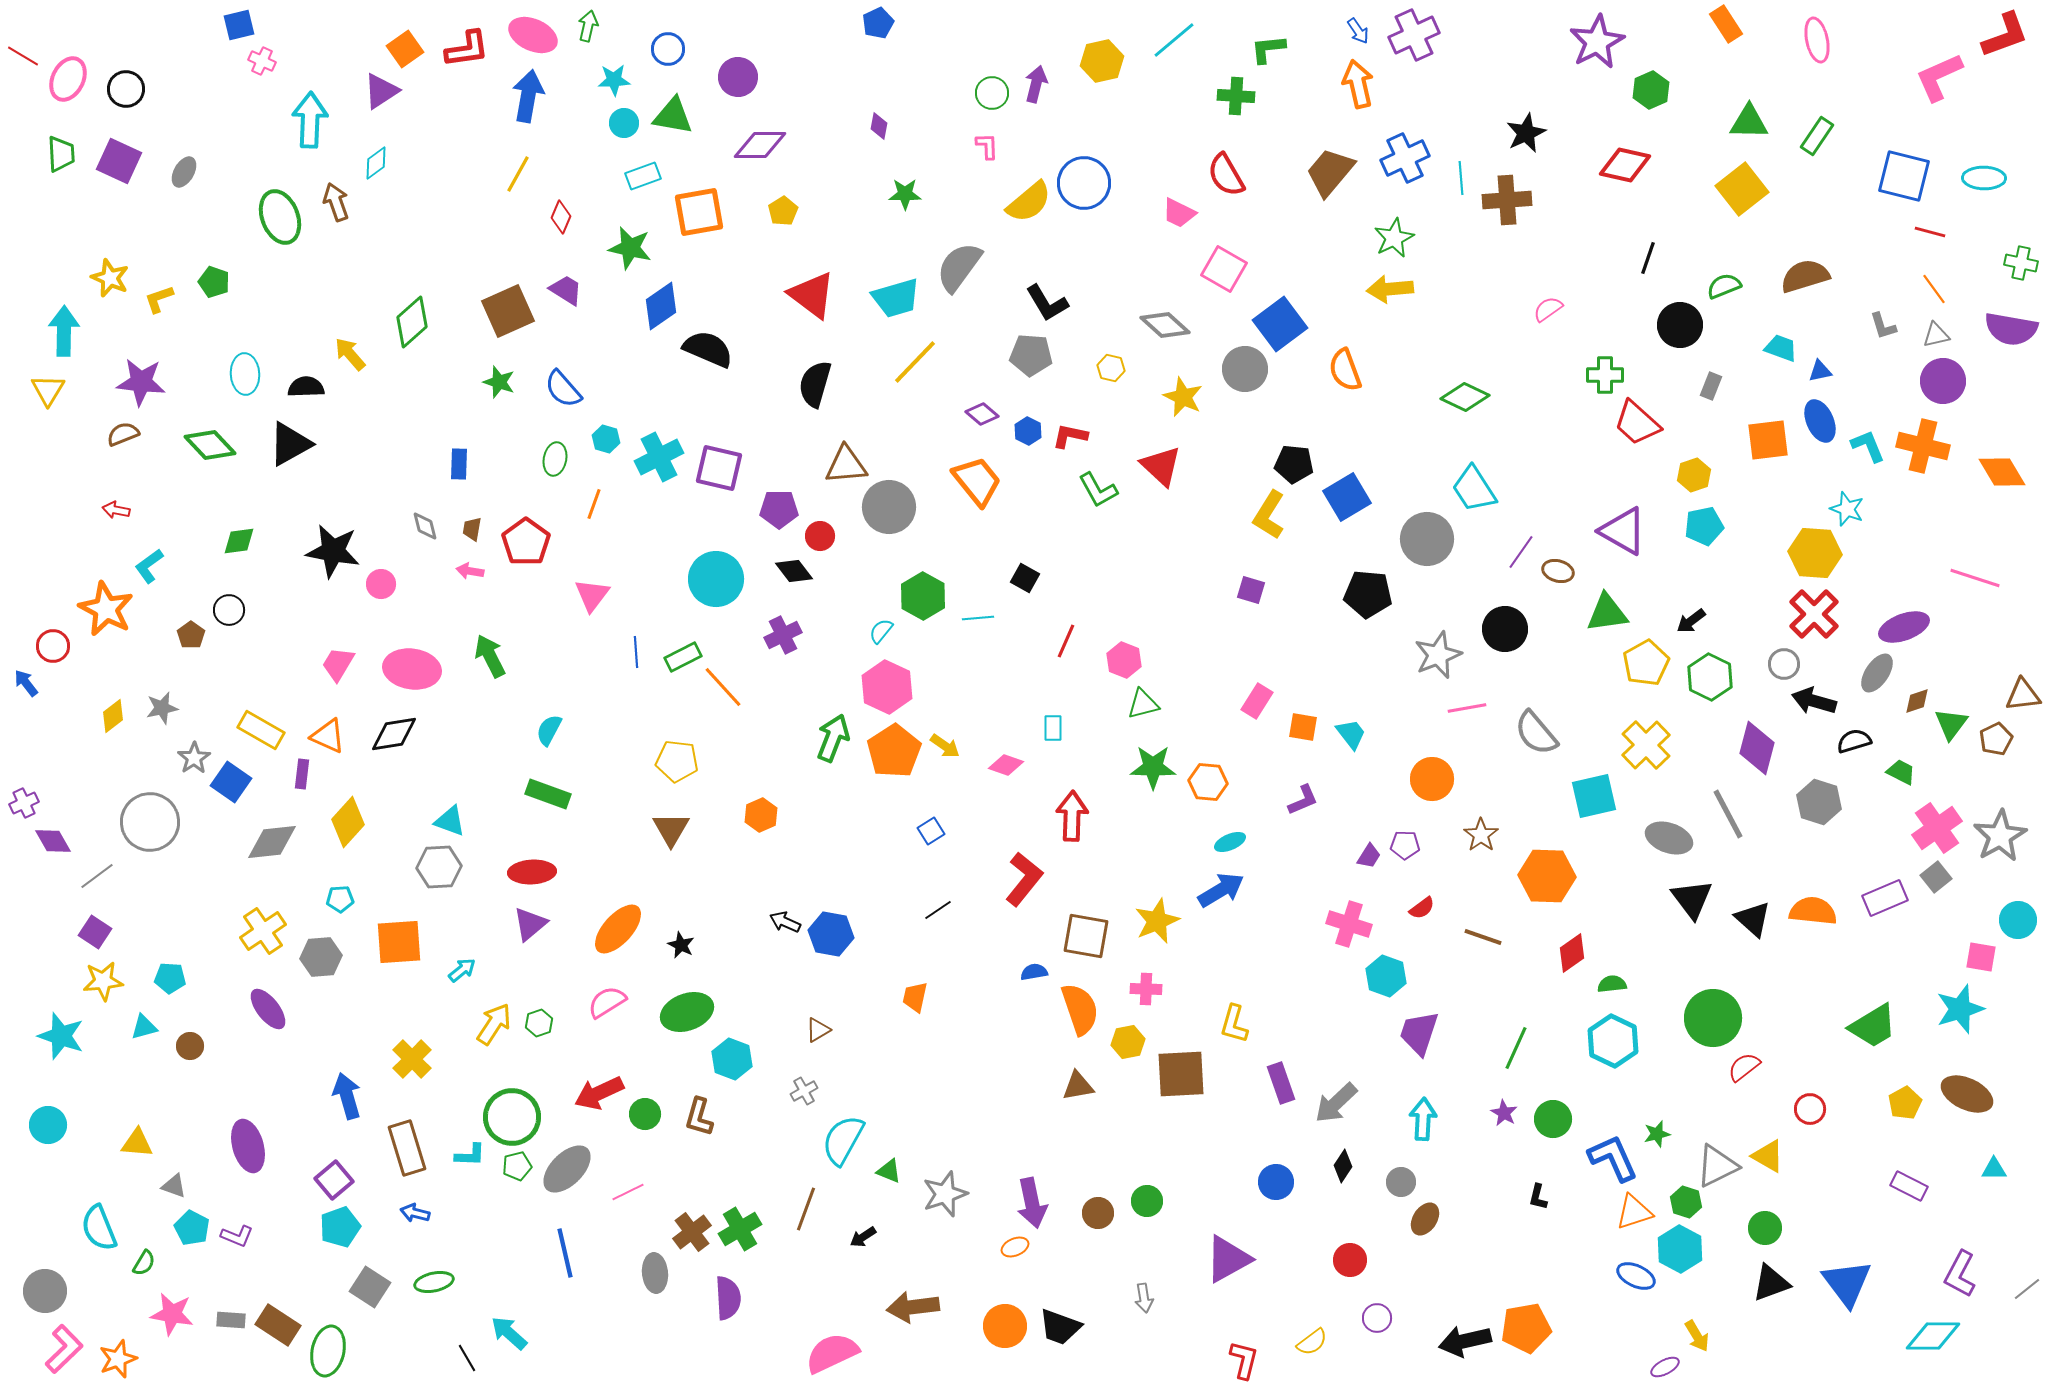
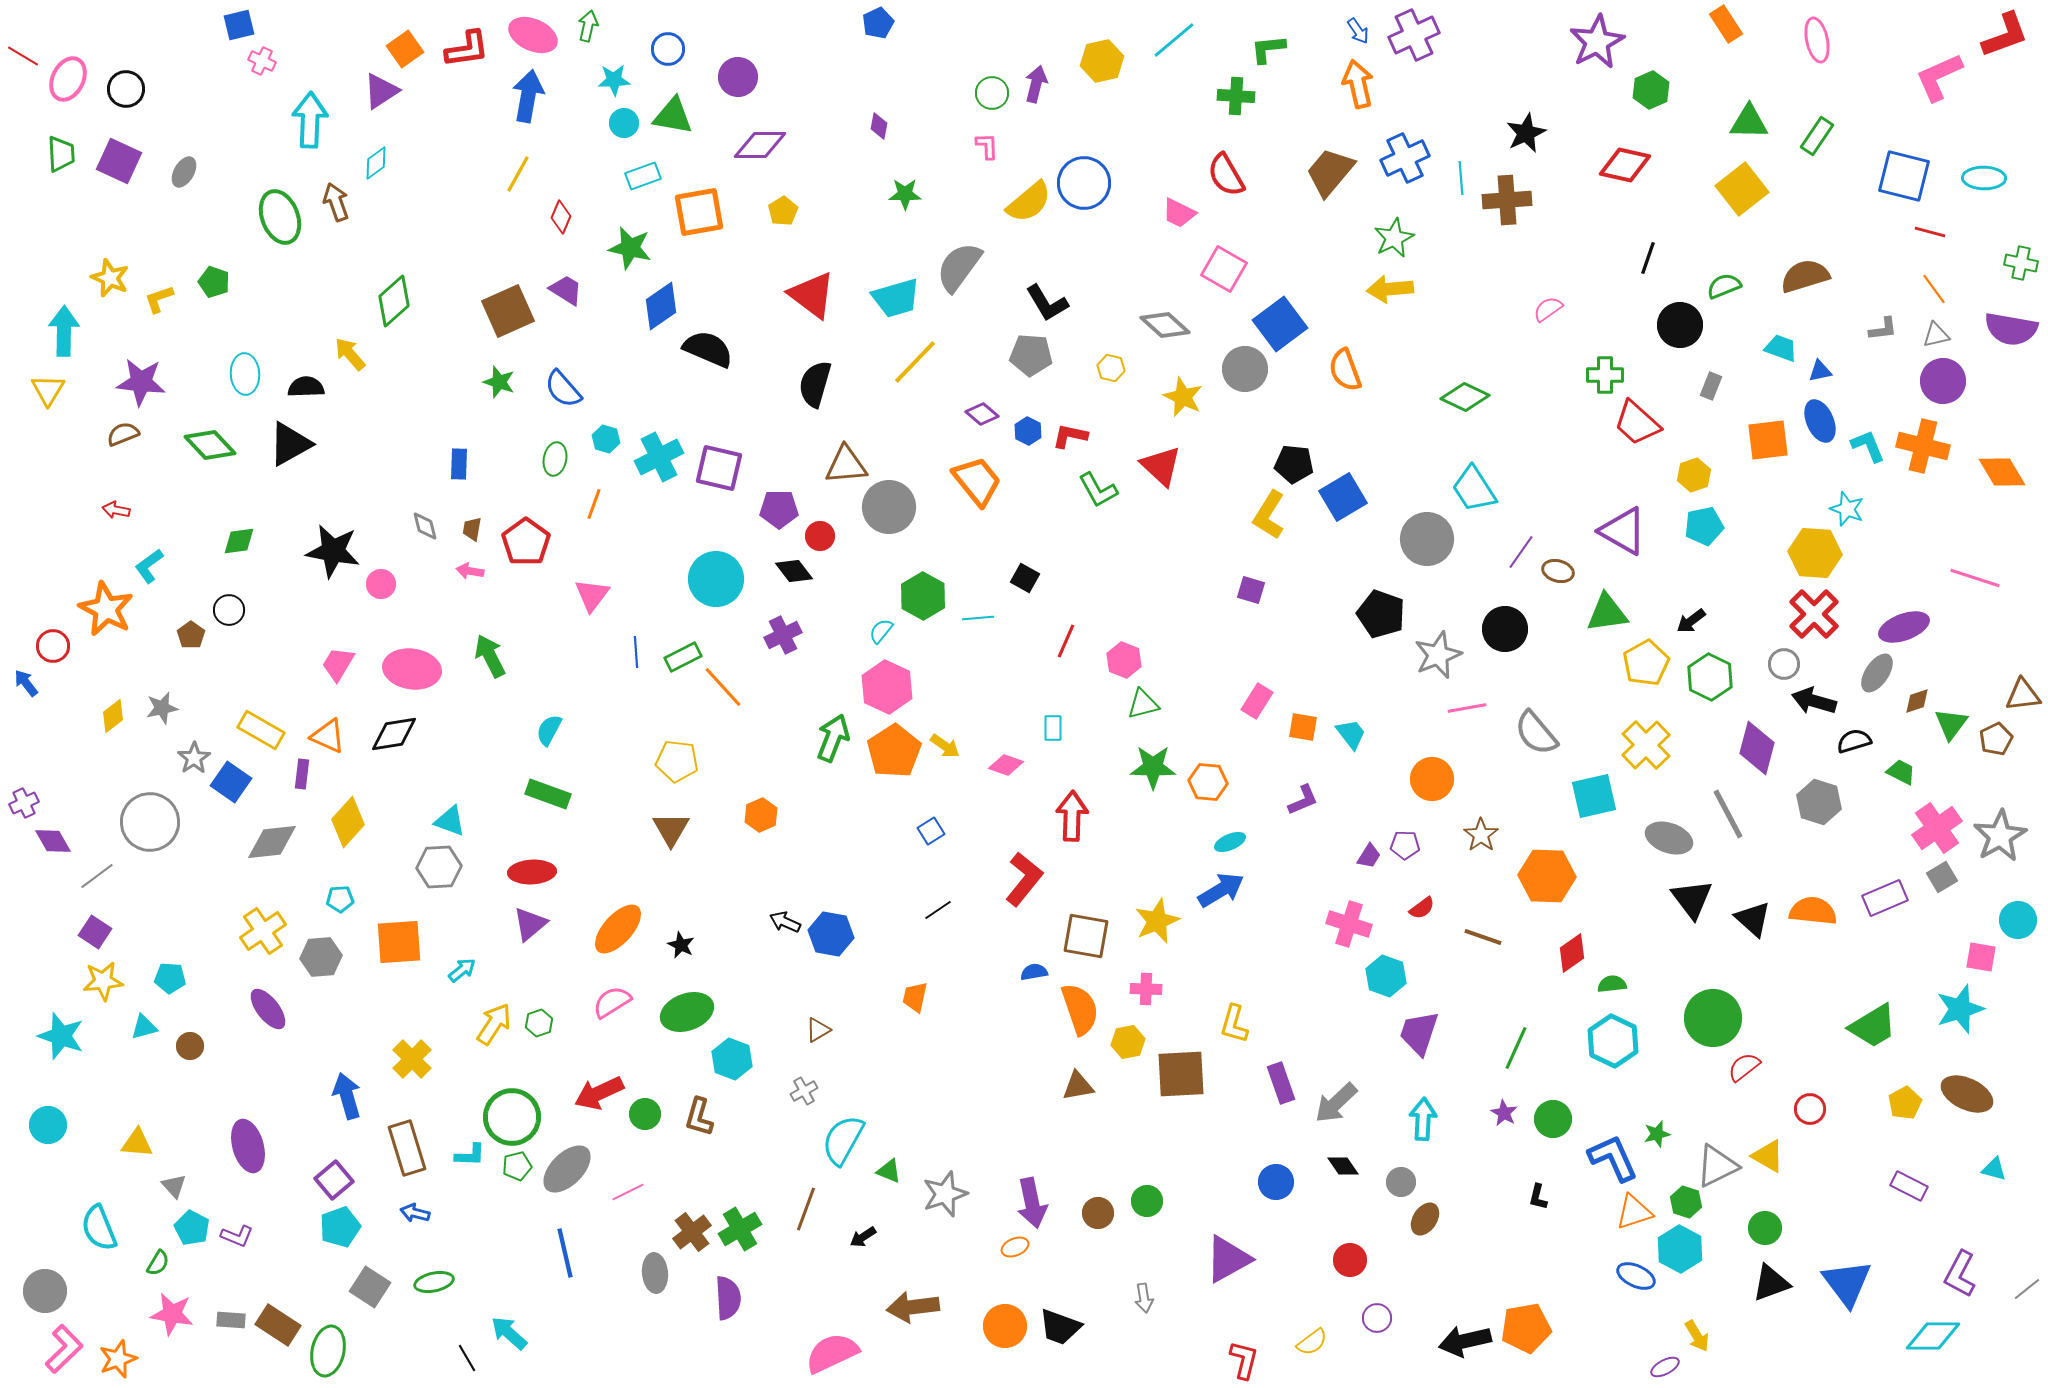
green diamond at (412, 322): moved 18 px left, 21 px up
gray L-shape at (1883, 326): moved 3 px down; rotated 80 degrees counterclockwise
blue square at (1347, 497): moved 4 px left
black pentagon at (1368, 594): moved 13 px right, 20 px down; rotated 15 degrees clockwise
gray square at (1936, 877): moved 6 px right; rotated 8 degrees clockwise
pink semicircle at (607, 1002): moved 5 px right
black diamond at (1343, 1166): rotated 68 degrees counterclockwise
cyan triangle at (1994, 1169): rotated 16 degrees clockwise
gray triangle at (174, 1186): rotated 28 degrees clockwise
green semicircle at (144, 1263): moved 14 px right
